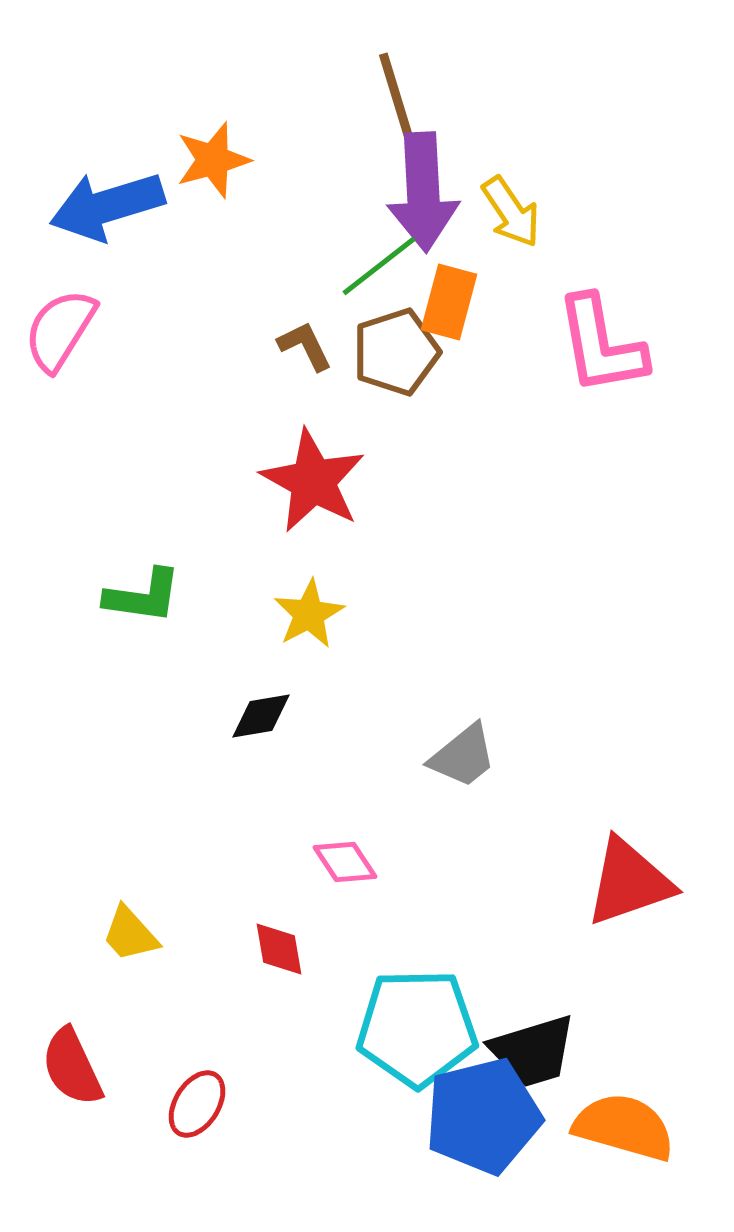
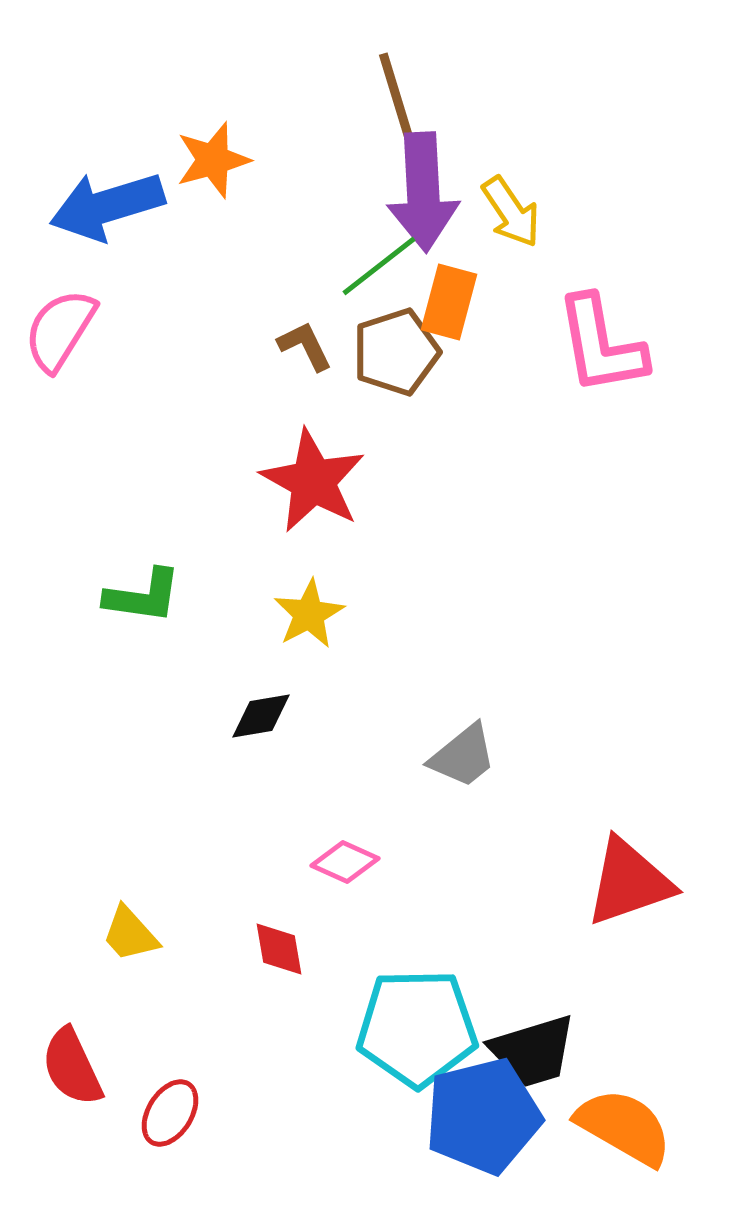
pink diamond: rotated 32 degrees counterclockwise
red ellipse: moved 27 px left, 9 px down
orange semicircle: rotated 14 degrees clockwise
